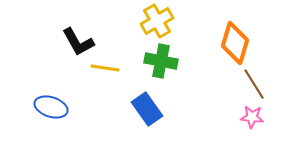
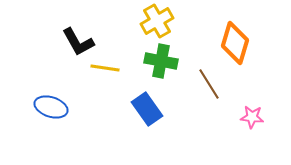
brown line: moved 45 px left
